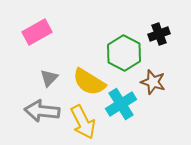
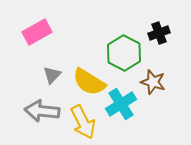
black cross: moved 1 px up
gray triangle: moved 3 px right, 3 px up
